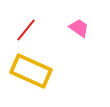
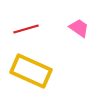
red line: moved 1 px up; rotated 35 degrees clockwise
